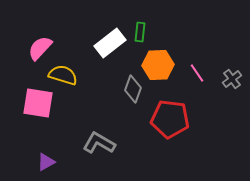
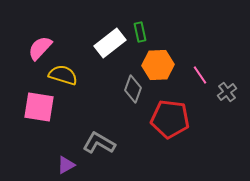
green rectangle: rotated 18 degrees counterclockwise
pink line: moved 3 px right, 2 px down
gray cross: moved 5 px left, 13 px down
pink square: moved 1 px right, 4 px down
purple triangle: moved 20 px right, 3 px down
